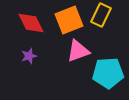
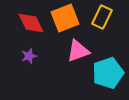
yellow rectangle: moved 1 px right, 2 px down
orange square: moved 4 px left, 2 px up
cyan pentagon: rotated 16 degrees counterclockwise
